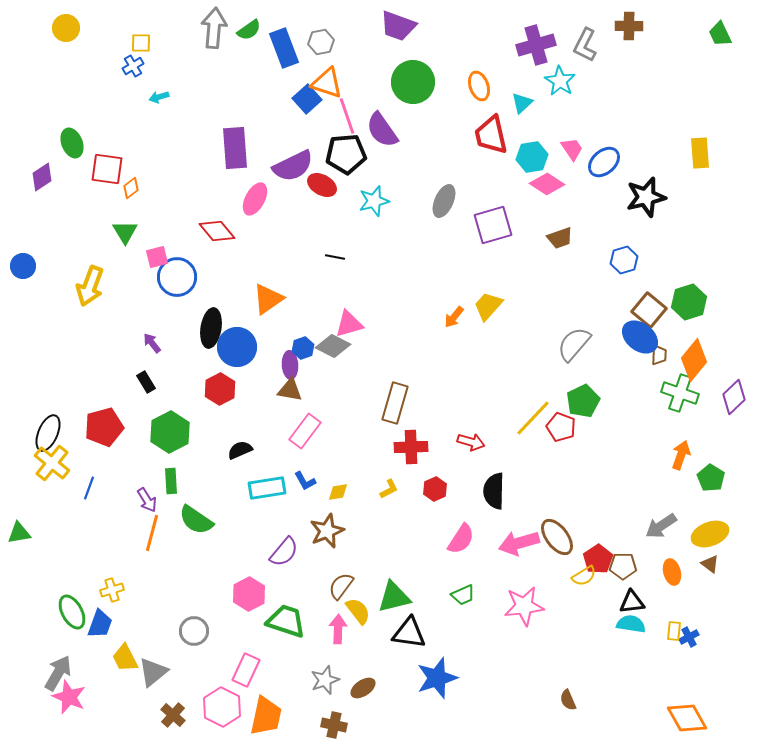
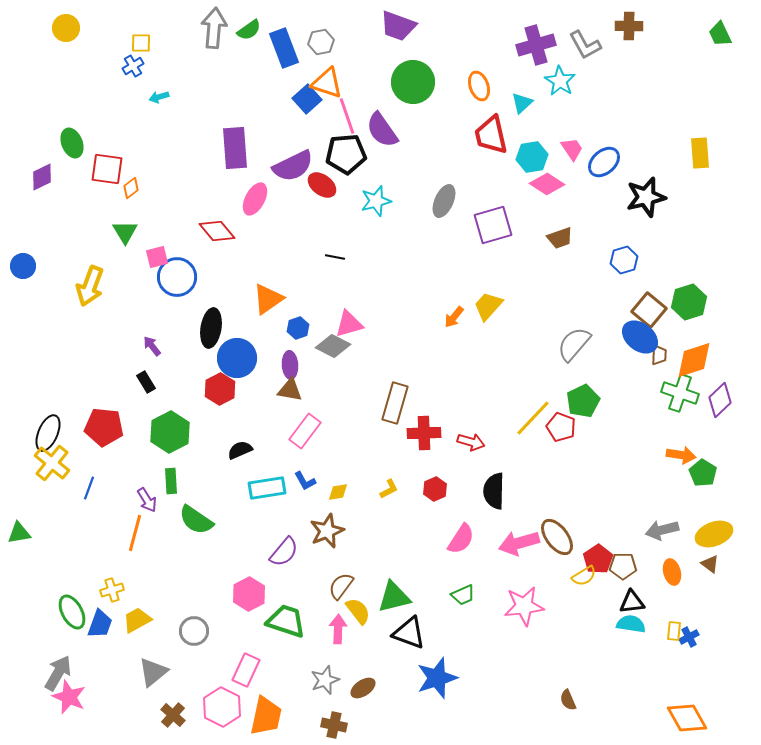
gray L-shape at (585, 45): rotated 56 degrees counterclockwise
purple diamond at (42, 177): rotated 8 degrees clockwise
red ellipse at (322, 185): rotated 8 degrees clockwise
cyan star at (374, 201): moved 2 px right
purple arrow at (152, 343): moved 3 px down
blue circle at (237, 347): moved 11 px down
blue hexagon at (303, 348): moved 5 px left, 20 px up
orange diamond at (694, 360): rotated 33 degrees clockwise
purple diamond at (734, 397): moved 14 px left, 3 px down
red pentagon at (104, 427): rotated 21 degrees clockwise
red cross at (411, 447): moved 13 px right, 14 px up
orange arrow at (681, 455): rotated 80 degrees clockwise
green pentagon at (711, 478): moved 8 px left, 5 px up
gray arrow at (661, 526): moved 1 px right, 4 px down; rotated 20 degrees clockwise
orange line at (152, 533): moved 17 px left
yellow ellipse at (710, 534): moved 4 px right
black triangle at (409, 633): rotated 12 degrees clockwise
yellow trapezoid at (125, 658): moved 12 px right, 38 px up; rotated 88 degrees clockwise
